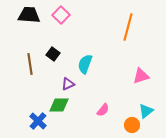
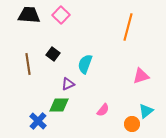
brown line: moved 2 px left
orange circle: moved 1 px up
